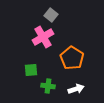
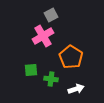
gray square: rotated 24 degrees clockwise
pink cross: moved 1 px up
orange pentagon: moved 1 px left, 1 px up
green cross: moved 3 px right, 7 px up
